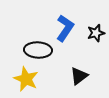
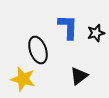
blue L-shape: moved 3 px right, 1 px up; rotated 32 degrees counterclockwise
black ellipse: rotated 68 degrees clockwise
yellow star: moved 3 px left; rotated 10 degrees counterclockwise
